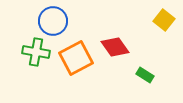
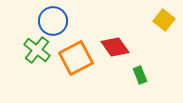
green cross: moved 1 px right, 2 px up; rotated 28 degrees clockwise
green rectangle: moved 5 px left; rotated 36 degrees clockwise
